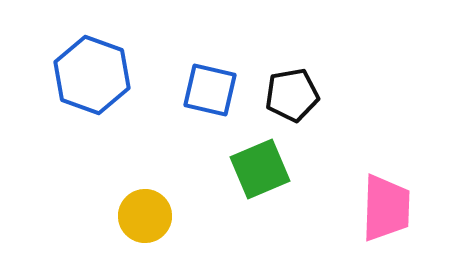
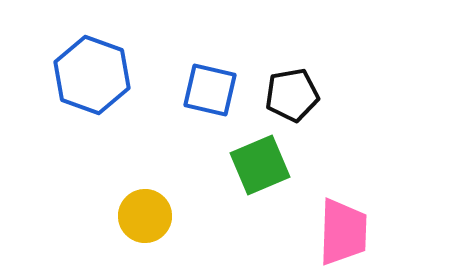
green square: moved 4 px up
pink trapezoid: moved 43 px left, 24 px down
